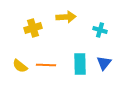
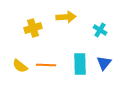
cyan cross: rotated 16 degrees clockwise
